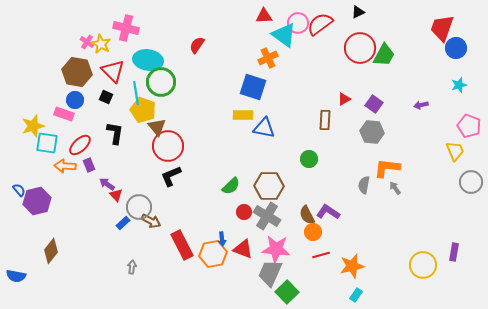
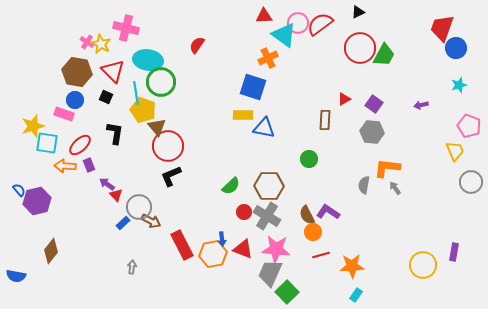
orange star at (352, 266): rotated 10 degrees clockwise
